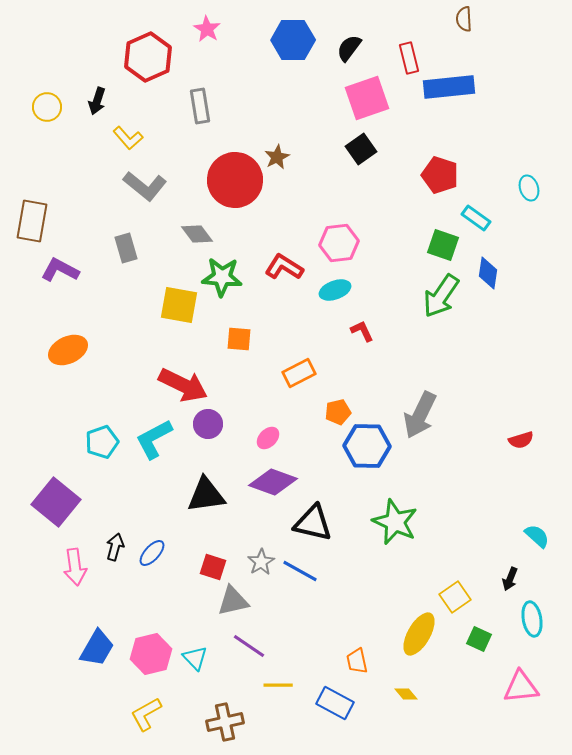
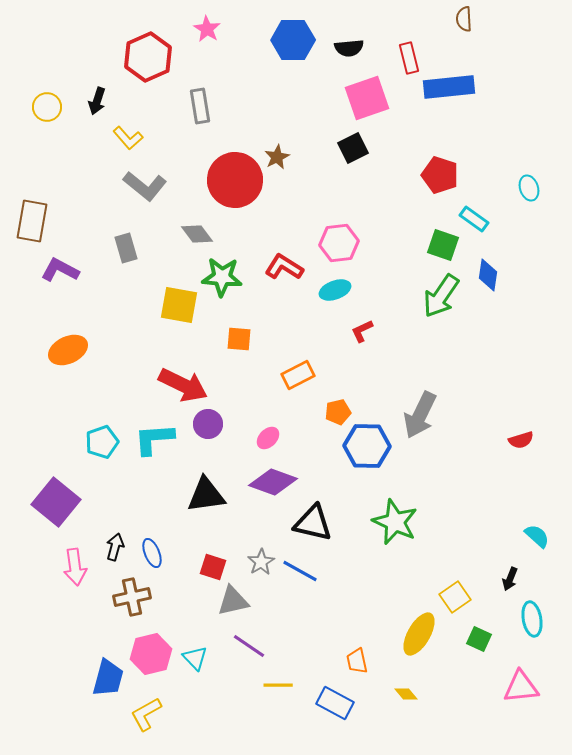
black semicircle at (349, 48): rotated 132 degrees counterclockwise
black square at (361, 149): moved 8 px left, 1 px up; rotated 8 degrees clockwise
cyan rectangle at (476, 218): moved 2 px left, 1 px down
blue diamond at (488, 273): moved 2 px down
red L-shape at (362, 331): rotated 90 degrees counterclockwise
orange rectangle at (299, 373): moved 1 px left, 2 px down
cyan L-shape at (154, 439): rotated 24 degrees clockwise
blue ellipse at (152, 553): rotated 64 degrees counterclockwise
blue trapezoid at (97, 648): moved 11 px right, 30 px down; rotated 15 degrees counterclockwise
brown cross at (225, 722): moved 93 px left, 125 px up
